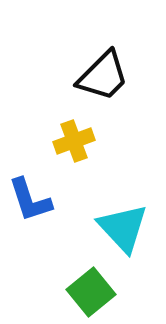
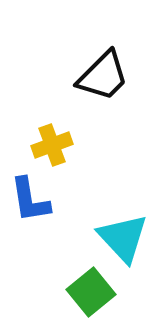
yellow cross: moved 22 px left, 4 px down
blue L-shape: rotated 9 degrees clockwise
cyan triangle: moved 10 px down
